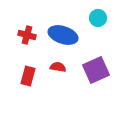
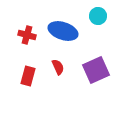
cyan circle: moved 2 px up
blue ellipse: moved 4 px up
red semicircle: rotated 56 degrees clockwise
